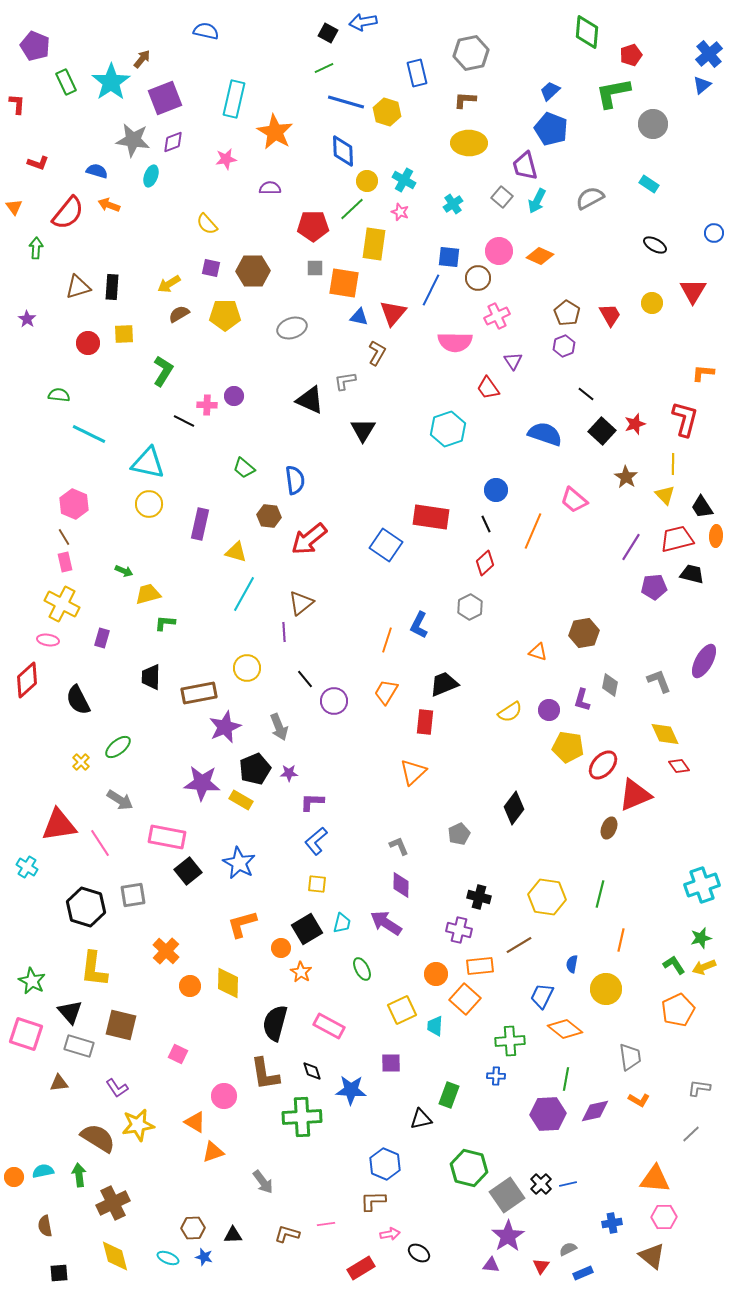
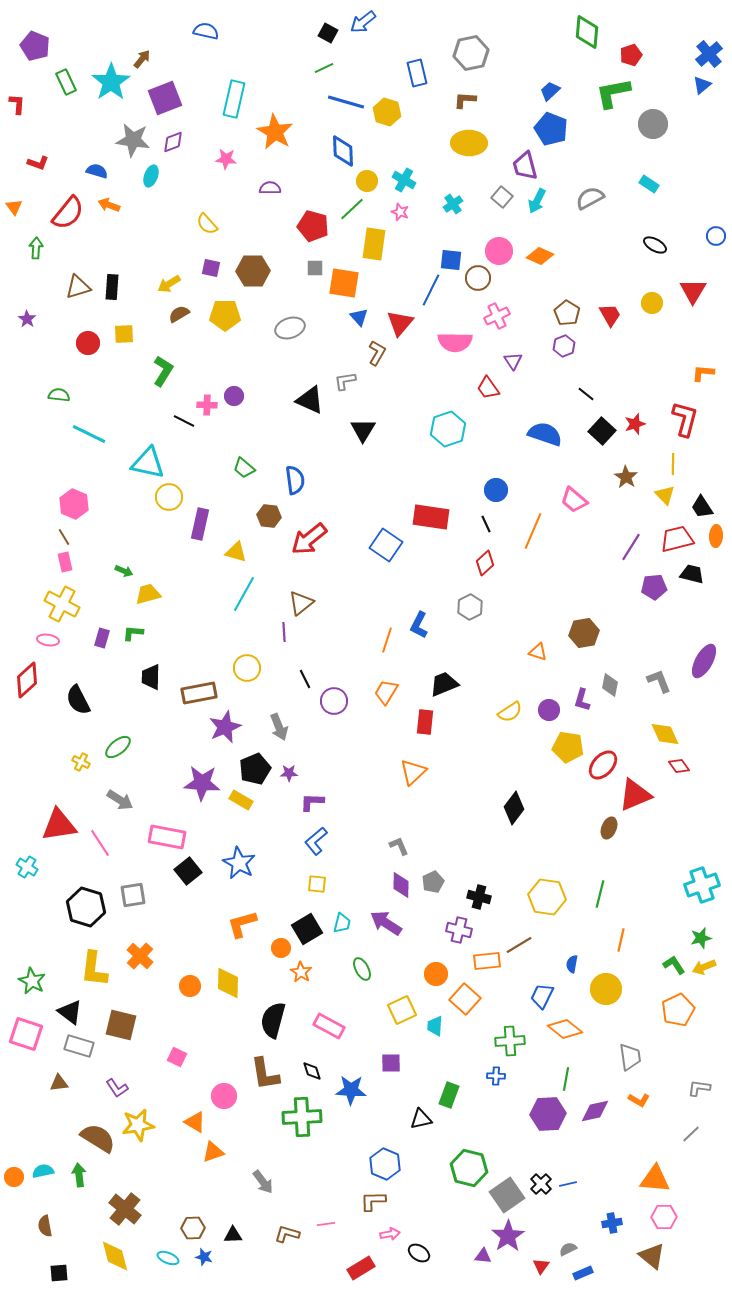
blue arrow at (363, 22): rotated 28 degrees counterclockwise
pink star at (226, 159): rotated 15 degrees clockwise
red pentagon at (313, 226): rotated 16 degrees clockwise
blue circle at (714, 233): moved 2 px right, 3 px down
blue square at (449, 257): moved 2 px right, 3 px down
red triangle at (393, 313): moved 7 px right, 10 px down
blue triangle at (359, 317): rotated 36 degrees clockwise
gray ellipse at (292, 328): moved 2 px left
yellow circle at (149, 504): moved 20 px right, 7 px up
green L-shape at (165, 623): moved 32 px left, 10 px down
black line at (305, 679): rotated 12 degrees clockwise
yellow cross at (81, 762): rotated 18 degrees counterclockwise
gray pentagon at (459, 834): moved 26 px left, 48 px down
orange cross at (166, 951): moved 26 px left, 5 px down
orange rectangle at (480, 966): moved 7 px right, 5 px up
black triangle at (70, 1012): rotated 12 degrees counterclockwise
black semicircle at (275, 1023): moved 2 px left, 3 px up
pink square at (178, 1054): moved 1 px left, 3 px down
brown cross at (113, 1203): moved 12 px right, 6 px down; rotated 24 degrees counterclockwise
purple triangle at (491, 1265): moved 8 px left, 9 px up
